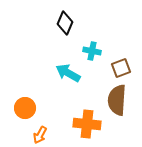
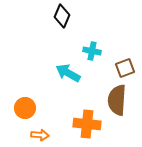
black diamond: moved 3 px left, 7 px up
brown square: moved 4 px right
orange arrow: rotated 114 degrees counterclockwise
